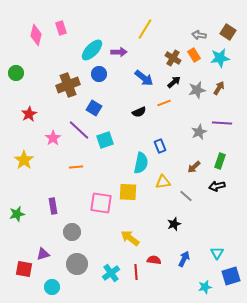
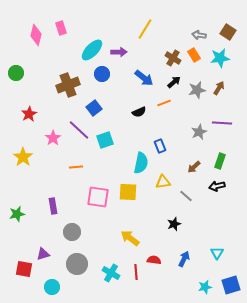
blue circle at (99, 74): moved 3 px right
blue square at (94, 108): rotated 21 degrees clockwise
yellow star at (24, 160): moved 1 px left, 3 px up
pink square at (101, 203): moved 3 px left, 6 px up
cyan cross at (111, 273): rotated 24 degrees counterclockwise
blue square at (231, 276): moved 9 px down
